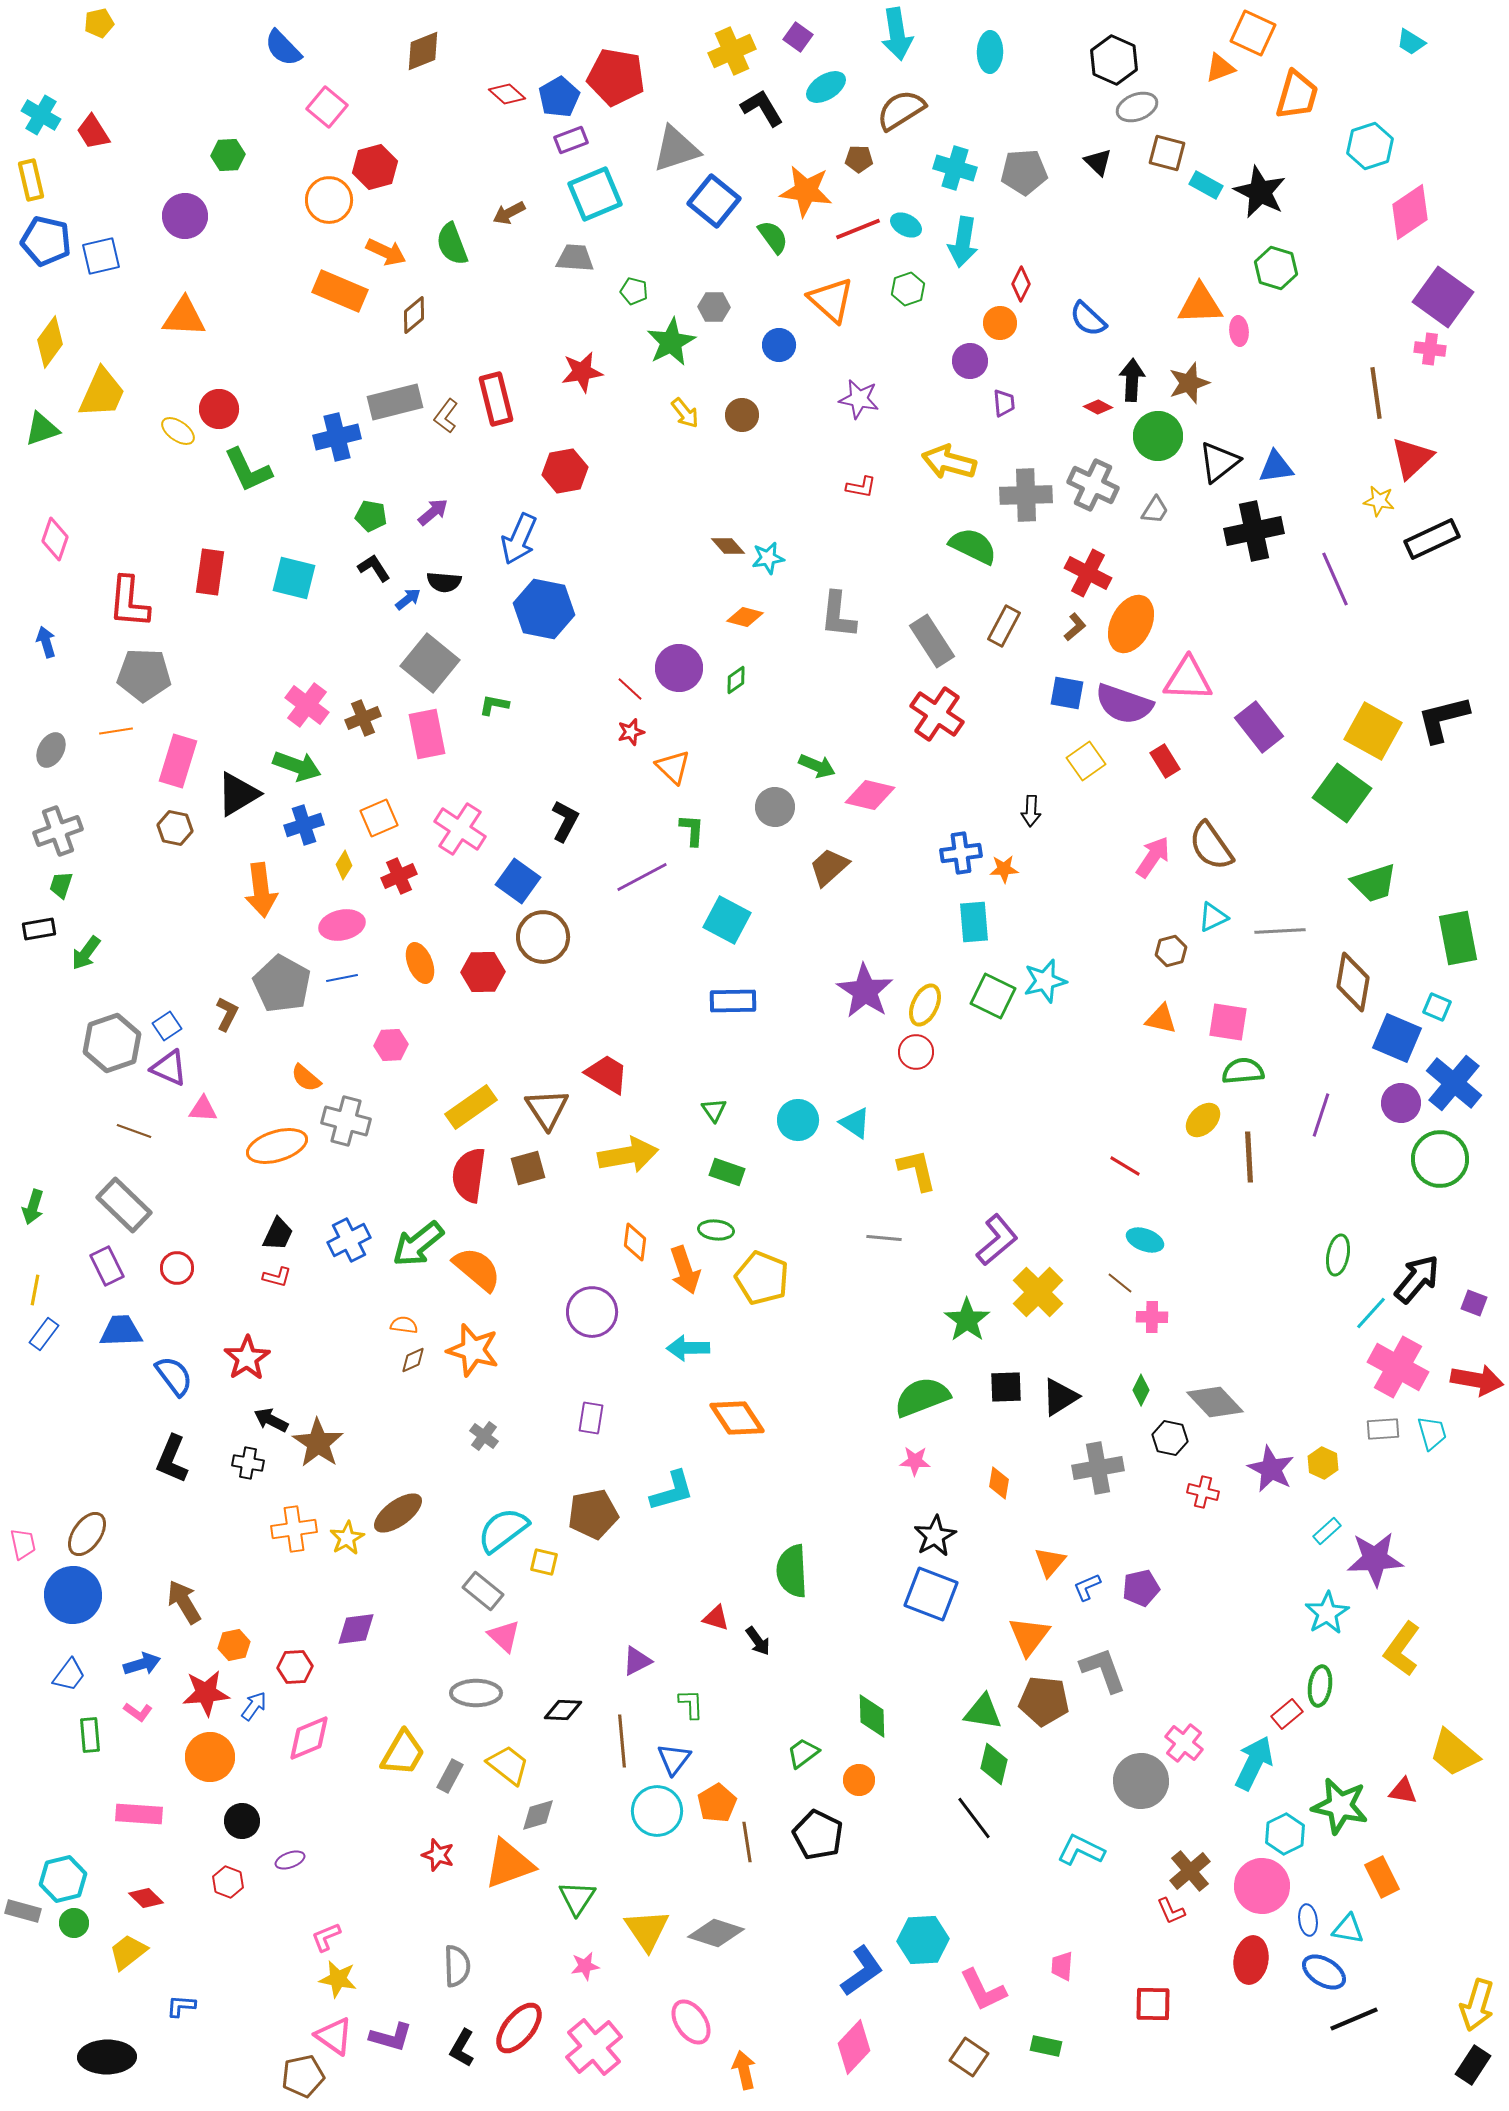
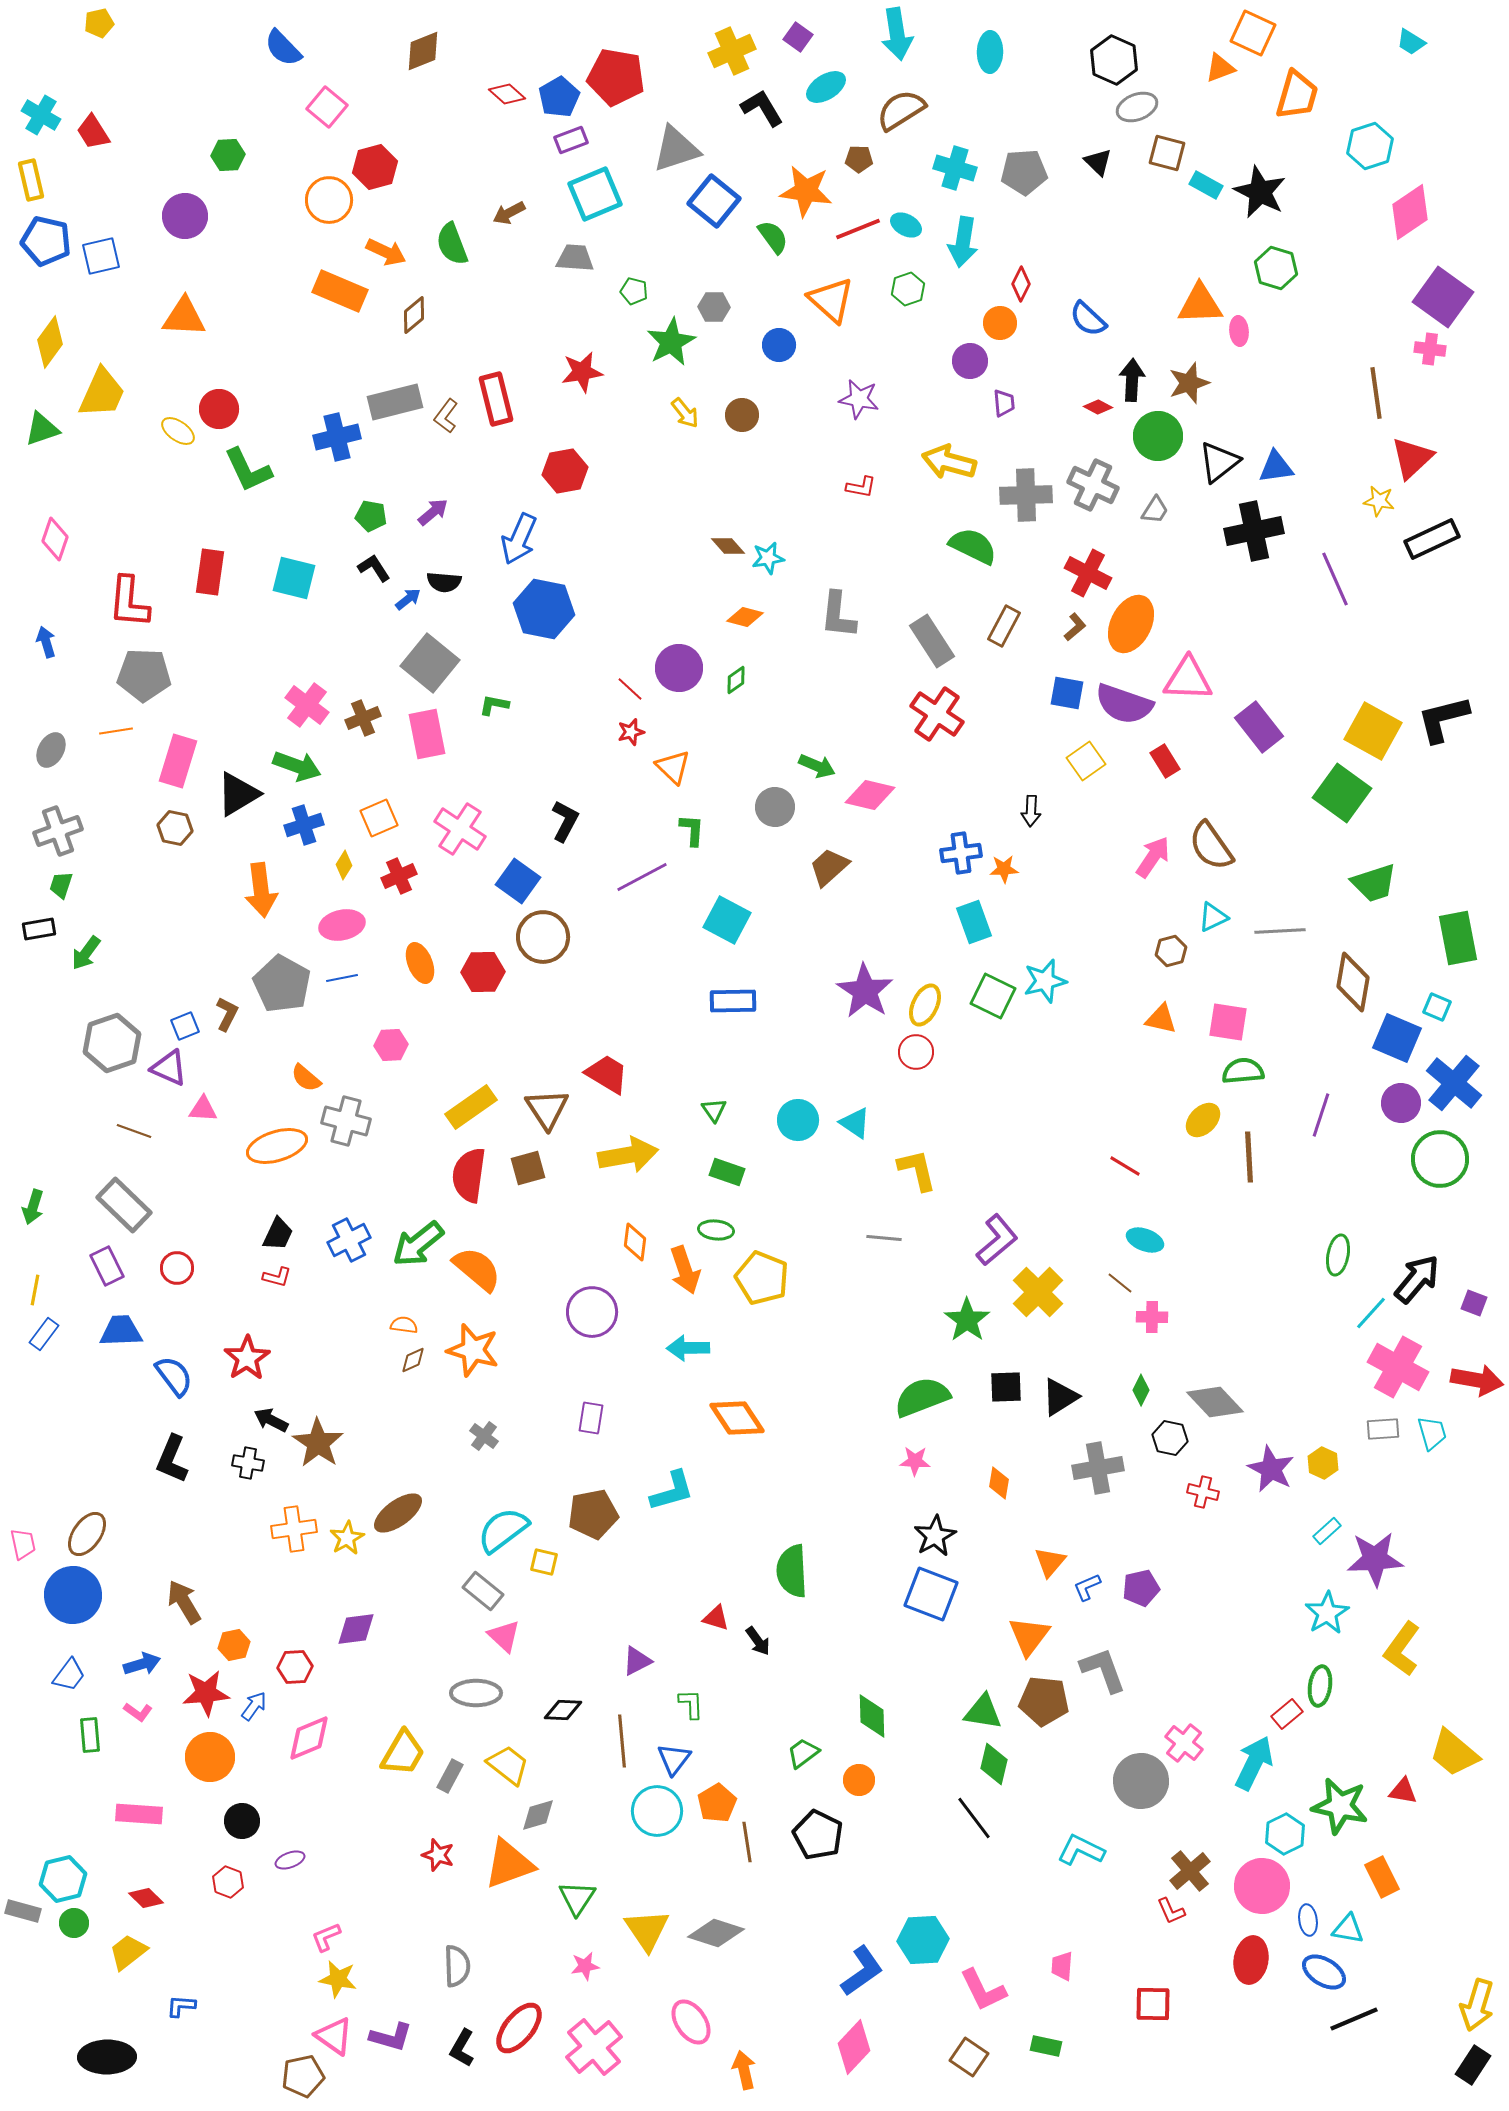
cyan rectangle at (974, 922): rotated 15 degrees counterclockwise
blue square at (167, 1026): moved 18 px right; rotated 12 degrees clockwise
